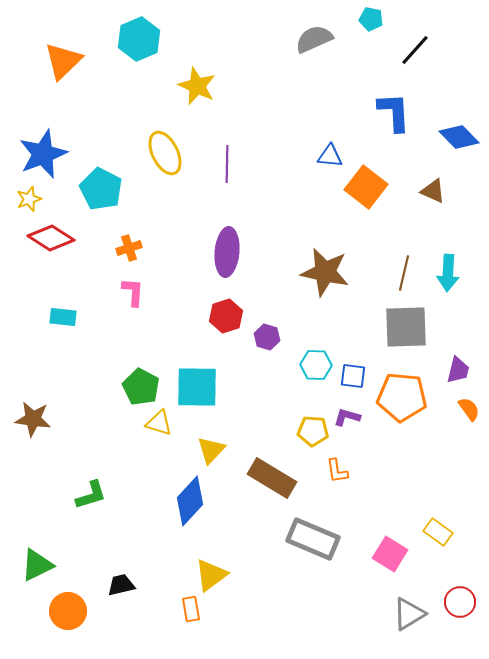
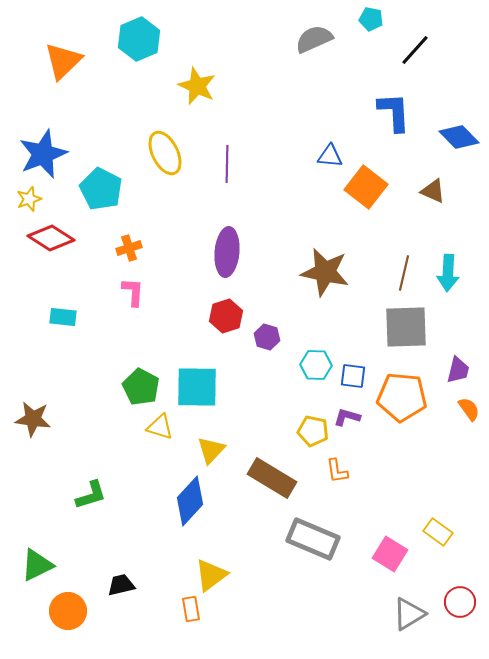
yellow triangle at (159, 423): moved 1 px right, 4 px down
yellow pentagon at (313, 431): rotated 8 degrees clockwise
